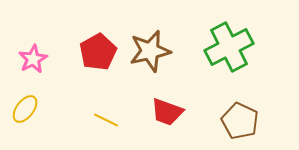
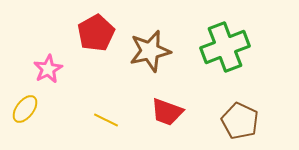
green cross: moved 4 px left; rotated 6 degrees clockwise
red pentagon: moved 2 px left, 19 px up
pink star: moved 15 px right, 10 px down
